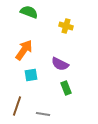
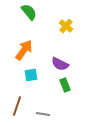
green semicircle: rotated 30 degrees clockwise
yellow cross: rotated 24 degrees clockwise
green rectangle: moved 1 px left, 3 px up
